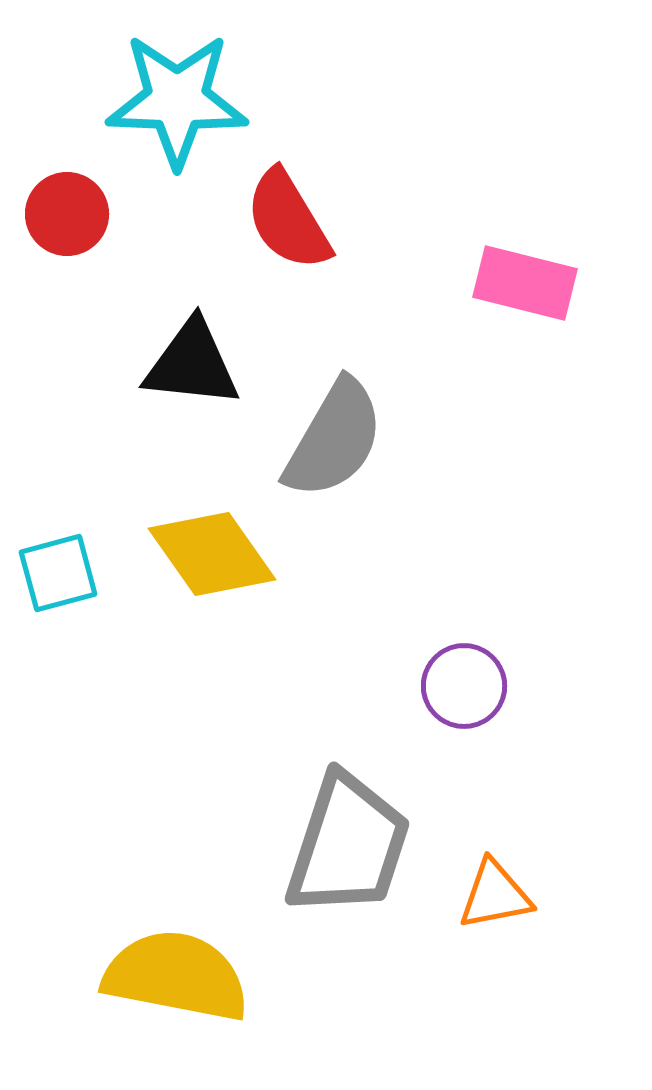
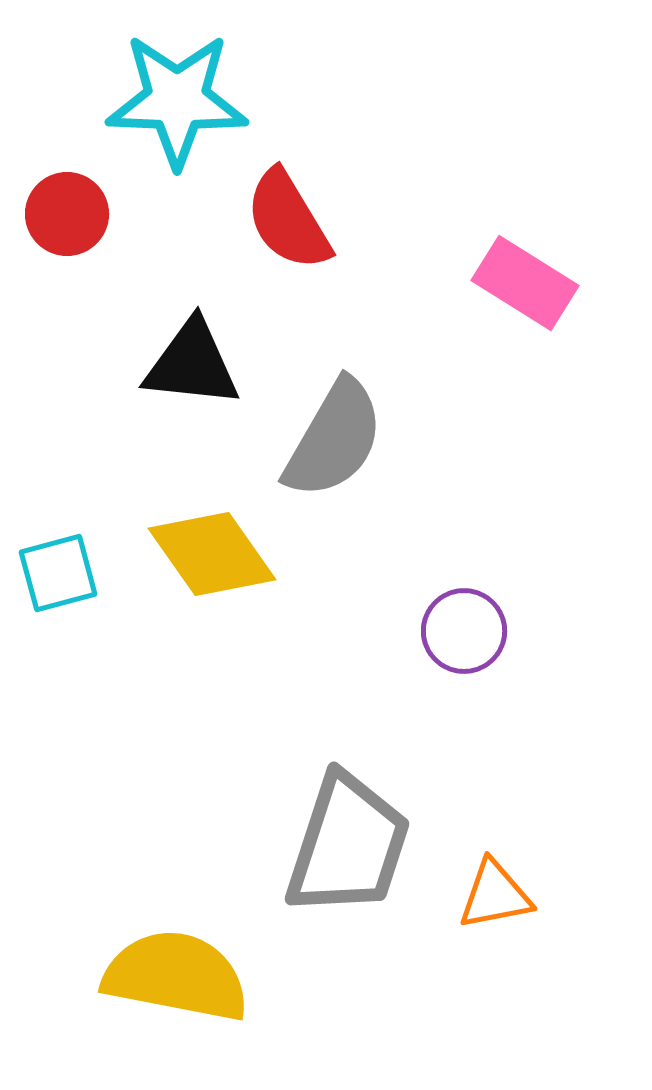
pink rectangle: rotated 18 degrees clockwise
purple circle: moved 55 px up
